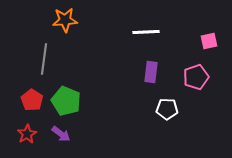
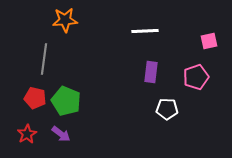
white line: moved 1 px left, 1 px up
red pentagon: moved 3 px right, 2 px up; rotated 20 degrees counterclockwise
